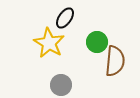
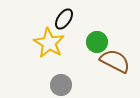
black ellipse: moved 1 px left, 1 px down
brown semicircle: rotated 68 degrees counterclockwise
